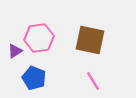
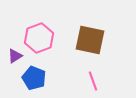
pink hexagon: rotated 12 degrees counterclockwise
purple triangle: moved 5 px down
pink line: rotated 12 degrees clockwise
